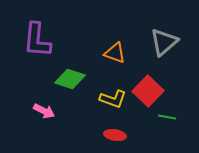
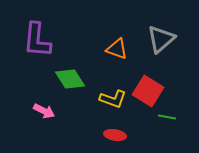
gray triangle: moved 3 px left, 3 px up
orange triangle: moved 2 px right, 4 px up
green diamond: rotated 40 degrees clockwise
red square: rotated 12 degrees counterclockwise
